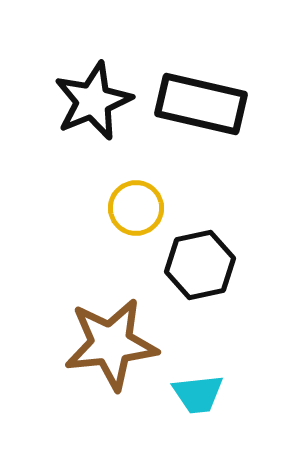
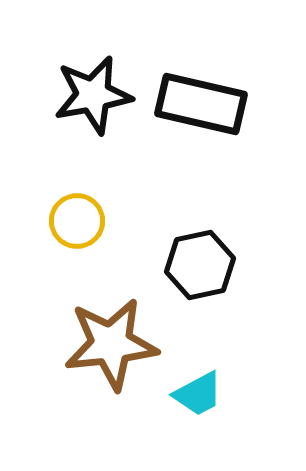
black star: moved 6 px up; rotated 12 degrees clockwise
yellow circle: moved 59 px left, 13 px down
cyan trapezoid: rotated 22 degrees counterclockwise
